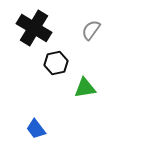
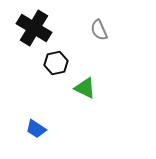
gray semicircle: moved 8 px right; rotated 60 degrees counterclockwise
green triangle: rotated 35 degrees clockwise
blue trapezoid: rotated 20 degrees counterclockwise
